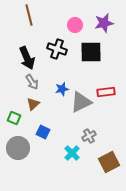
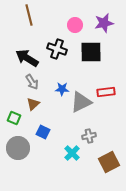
black arrow: rotated 145 degrees clockwise
blue star: rotated 16 degrees clockwise
gray cross: rotated 16 degrees clockwise
